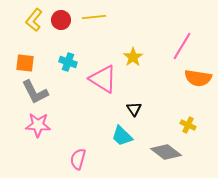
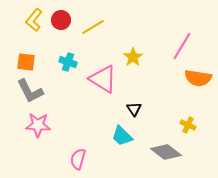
yellow line: moved 1 px left, 10 px down; rotated 25 degrees counterclockwise
orange square: moved 1 px right, 1 px up
gray L-shape: moved 5 px left, 1 px up
